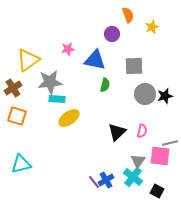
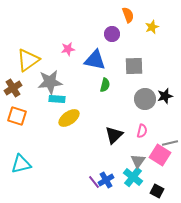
gray circle: moved 5 px down
black triangle: moved 3 px left, 3 px down
pink square: moved 1 px up; rotated 25 degrees clockwise
